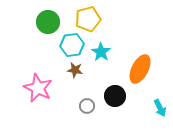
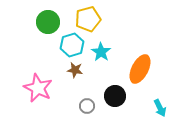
cyan hexagon: rotated 10 degrees counterclockwise
